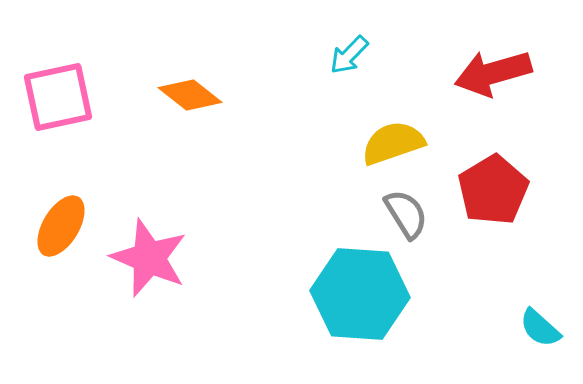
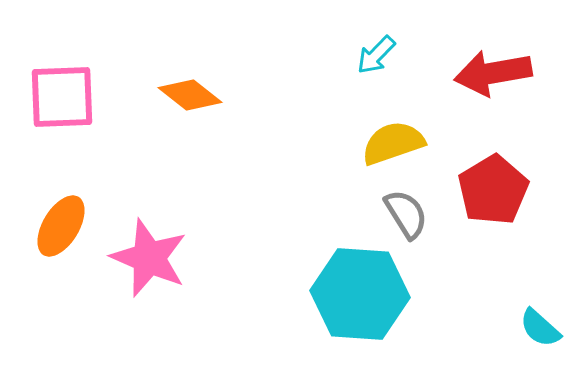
cyan arrow: moved 27 px right
red arrow: rotated 6 degrees clockwise
pink square: moved 4 px right; rotated 10 degrees clockwise
